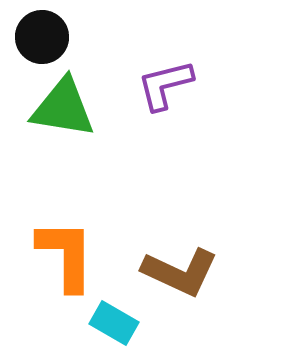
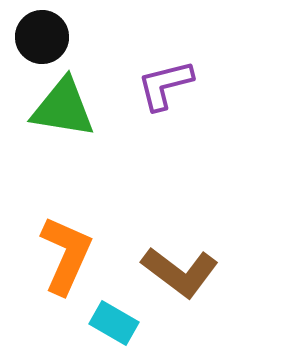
orange L-shape: rotated 24 degrees clockwise
brown L-shape: rotated 12 degrees clockwise
